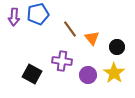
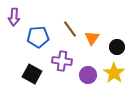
blue pentagon: moved 23 px down; rotated 10 degrees clockwise
orange triangle: rotated 14 degrees clockwise
